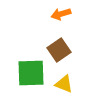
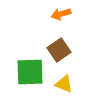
green square: moved 1 px left, 1 px up
